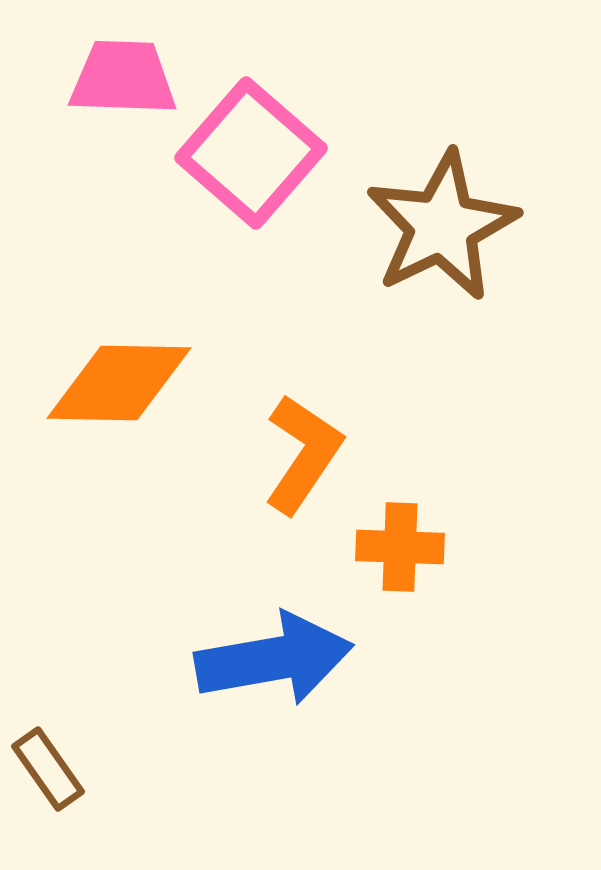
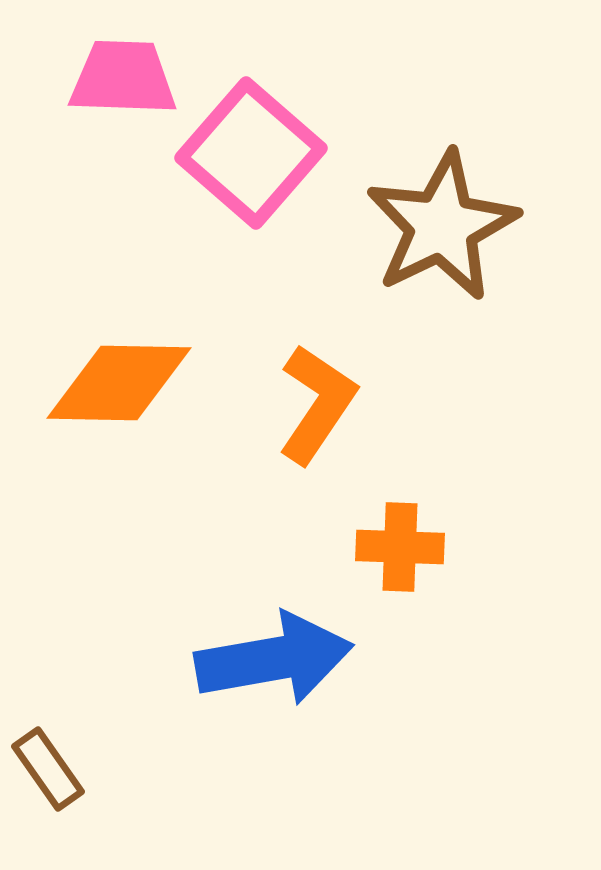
orange L-shape: moved 14 px right, 50 px up
